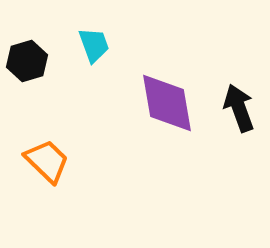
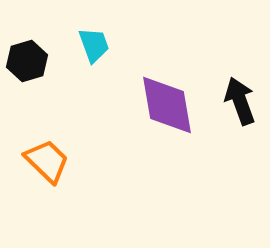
purple diamond: moved 2 px down
black arrow: moved 1 px right, 7 px up
